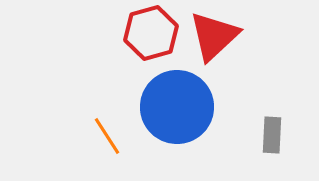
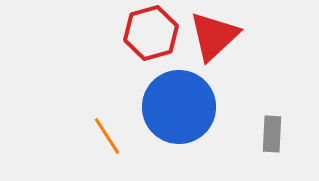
blue circle: moved 2 px right
gray rectangle: moved 1 px up
